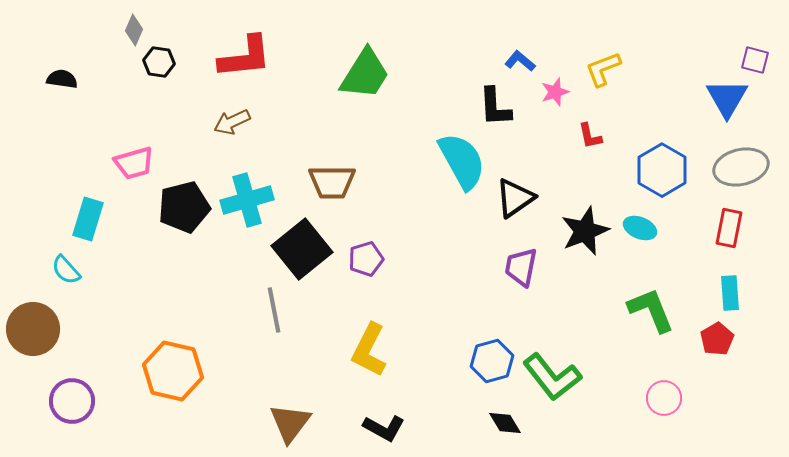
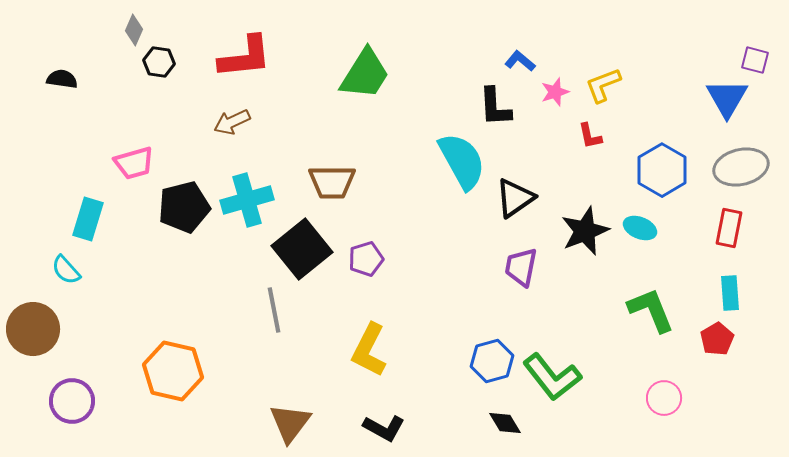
yellow L-shape at (603, 69): moved 16 px down
